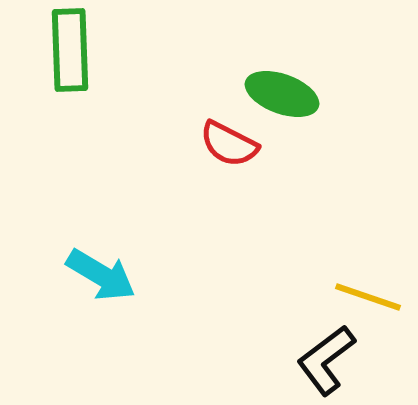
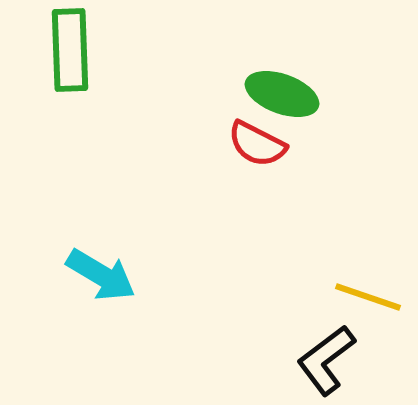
red semicircle: moved 28 px right
